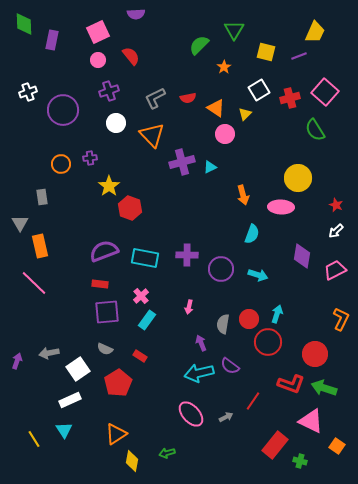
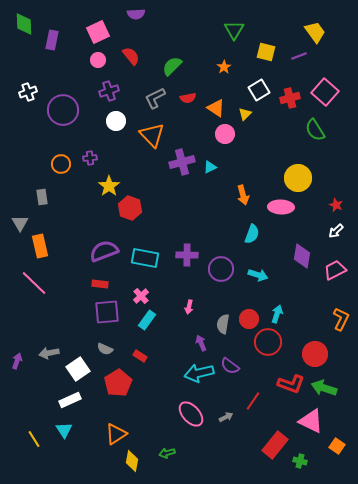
yellow trapezoid at (315, 32): rotated 60 degrees counterclockwise
green semicircle at (199, 45): moved 27 px left, 21 px down
white circle at (116, 123): moved 2 px up
